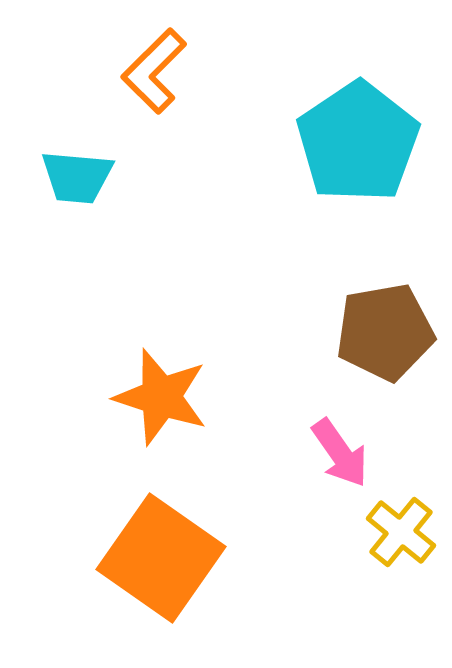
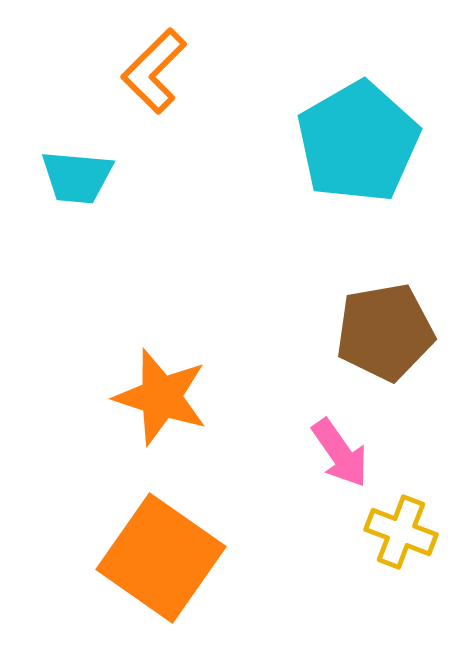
cyan pentagon: rotated 4 degrees clockwise
yellow cross: rotated 18 degrees counterclockwise
